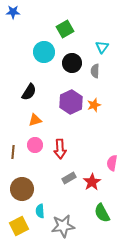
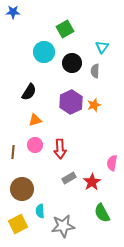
yellow square: moved 1 px left, 2 px up
